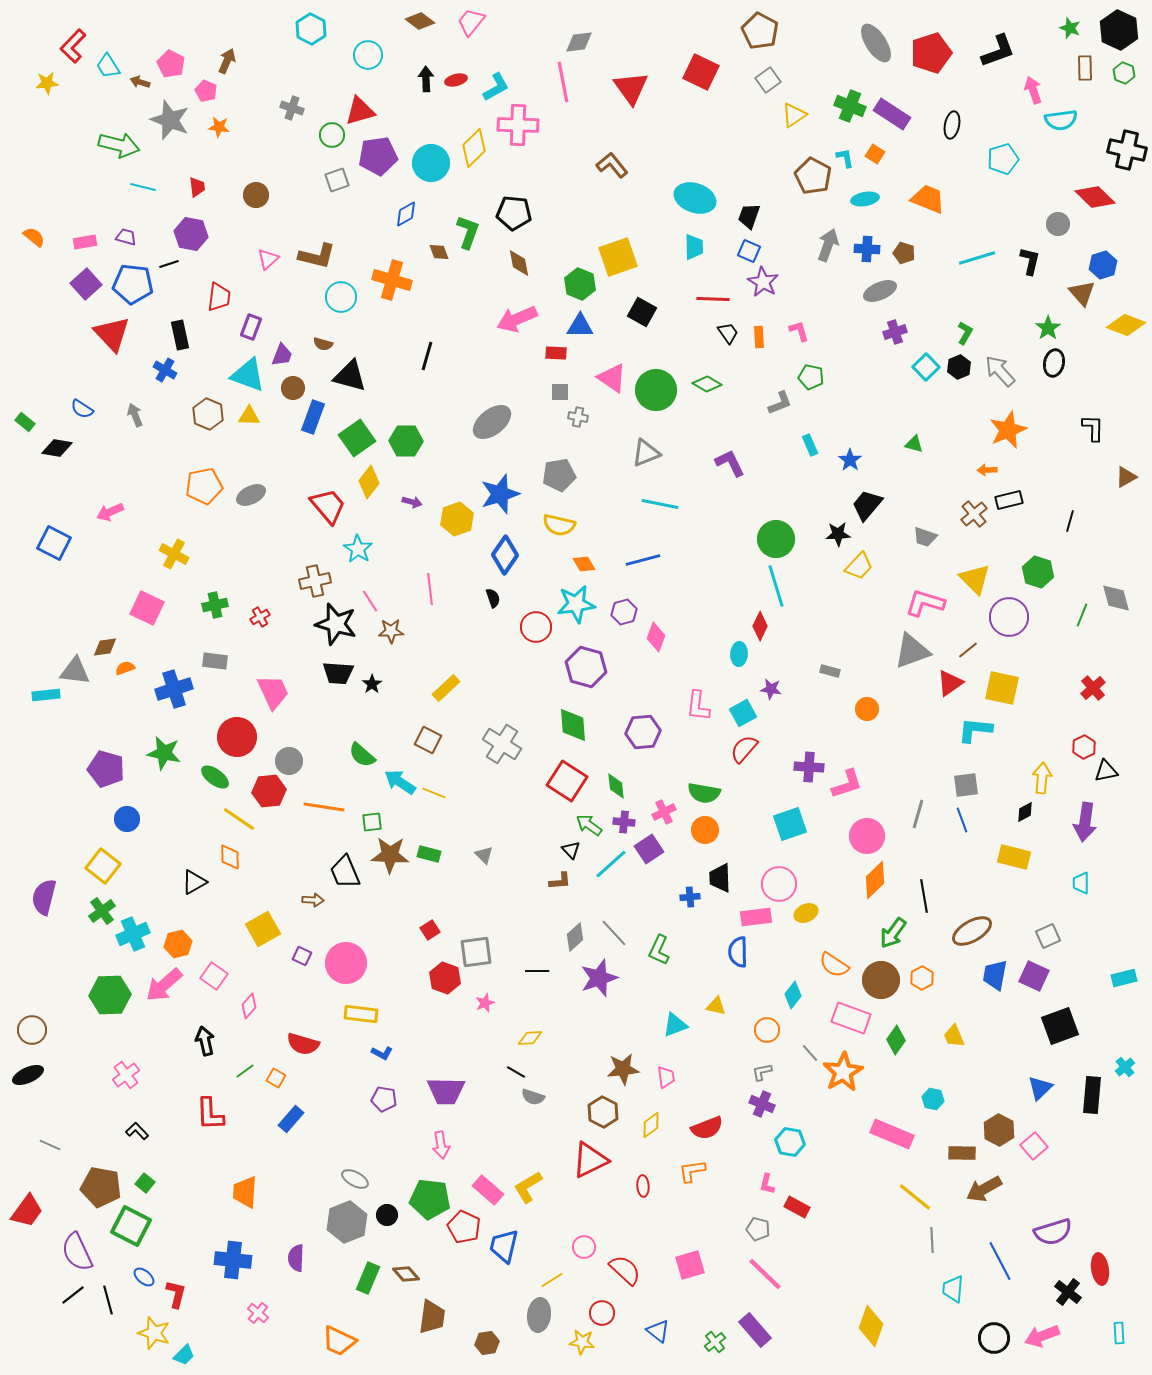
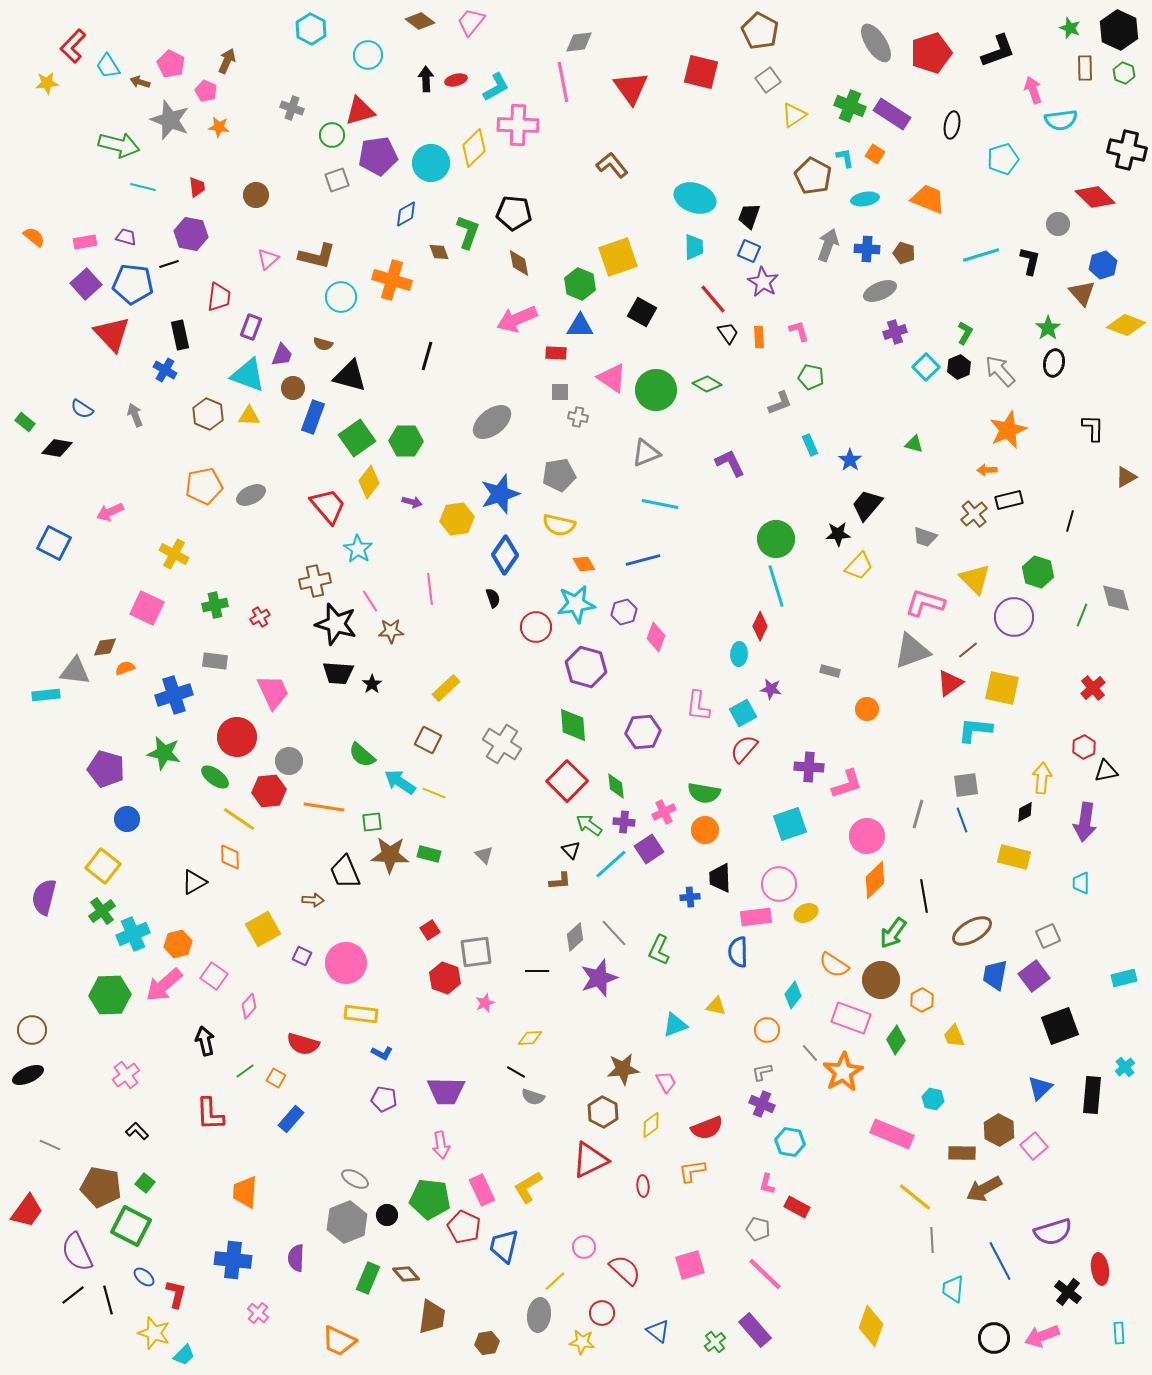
red square at (701, 72): rotated 12 degrees counterclockwise
cyan line at (977, 258): moved 4 px right, 3 px up
red line at (713, 299): rotated 48 degrees clockwise
yellow hexagon at (457, 519): rotated 12 degrees clockwise
purple circle at (1009, 617): moved 5 px right
blue cross at (174, 689): moved 6 px down
red square at (567, 781): rotated 12 degrees clockwise
purple square at (1034, 976): rotated 28 degrees clockwise
orange hexagon at (922, 978): moved 22 px down
pink trapezoid at (666, 1077): moved 5 px down; rotated 20 degrees counterclockwise
pink rectangle at (488, 1190): moved 6 px left; rotated 24 degrees clockwise
yellow line at (552, 1280): moved 3 px right, 1 px down; rotated 10 degrees counterclockwise
